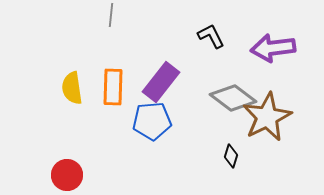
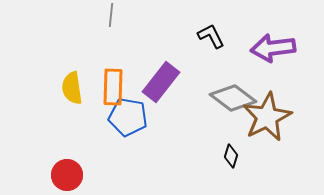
blue pentagon: moved 24 px left, 4 px up; rotated 15 degrees clockwise
